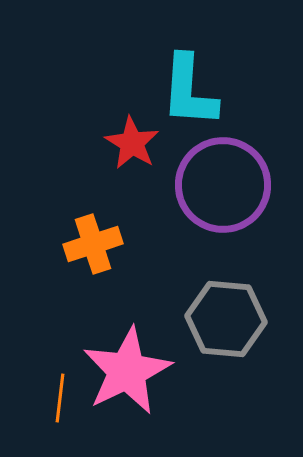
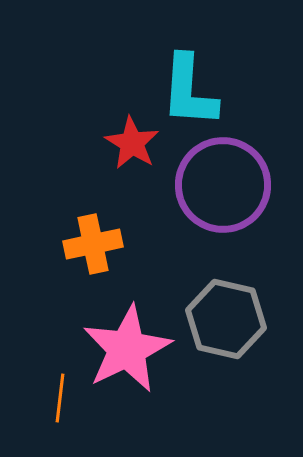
orange cross: rotated 6 degrees clockwise
gray hexagon: rotated 8 degrees clockwise
pink star: moved 22 px up
